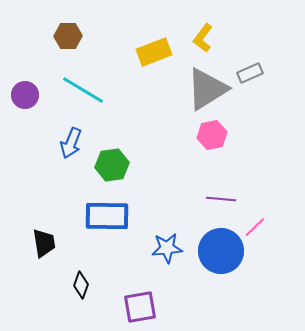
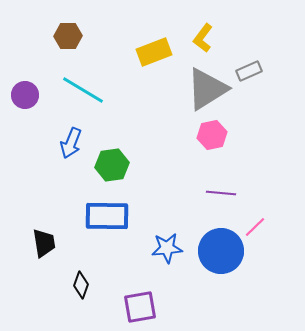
gray rectangle: moved 1 px left, 2 px up
purple line: moved 6 px up
